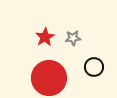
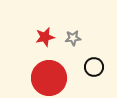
red star: rotated 18 degrees clockwise
